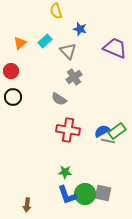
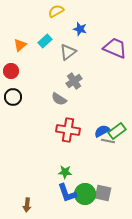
yellow semicircle: rotated 77 degrees clockwise
orange triangle: moved 2 px down
gray triangle: moved 1 px down; rotated 36 degrees clockwise
gray cross: moved 4 px down
blue L-shape: moved 2 px up
